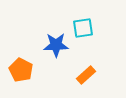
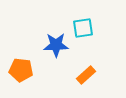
orange pentagon: rotated 20 degrees counterclockwise
